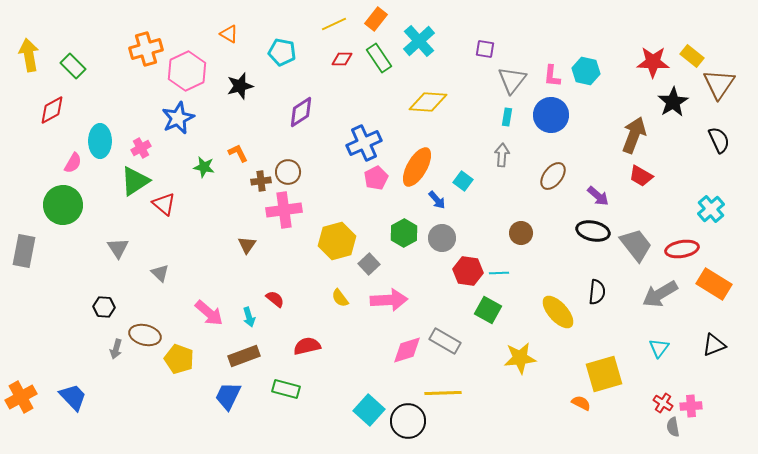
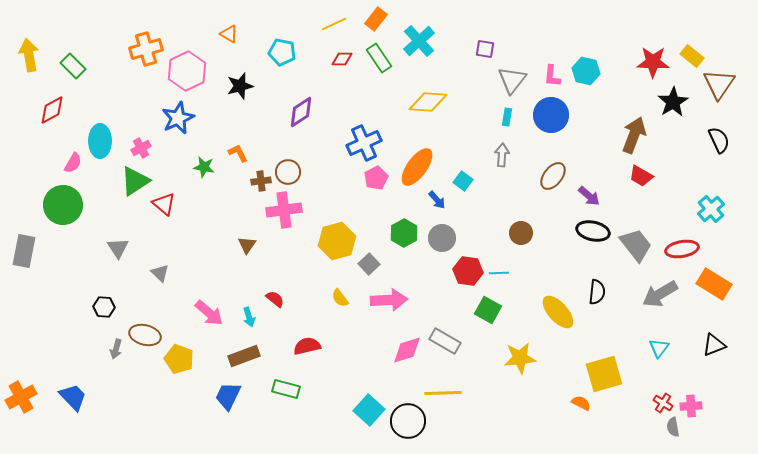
orange ellipse at (417, 167): rotated 6 degrees clockwise
purple arrow at (598, 196): moved 9 px left
